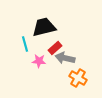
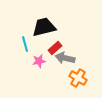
pink star: rotated 16 degrees counterclockwise
